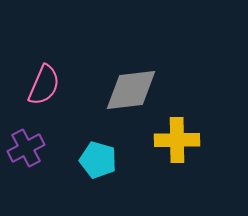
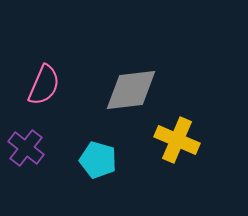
yellow cross: rotated 24 degrees clockwise
purple cross: rotated 24 degrees counterclockwise
